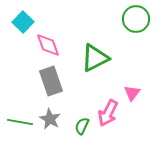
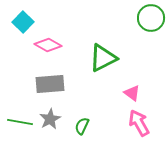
green circle: moved 15 px right, 1 px up
pink diamond: rotated 40 degrees counterclockwise
green triangle: moved 8 px right
gray rectangle: moved 1 px left, 3 px down; rotated 76 degrees counterclockwise
pink triangle: rotated 30 degrees counterclockwise
pink arrow: moved 31 px right, 10 px down; rotated 124 degrees clockwise
gray star: rotated 15 degrees clockwise
